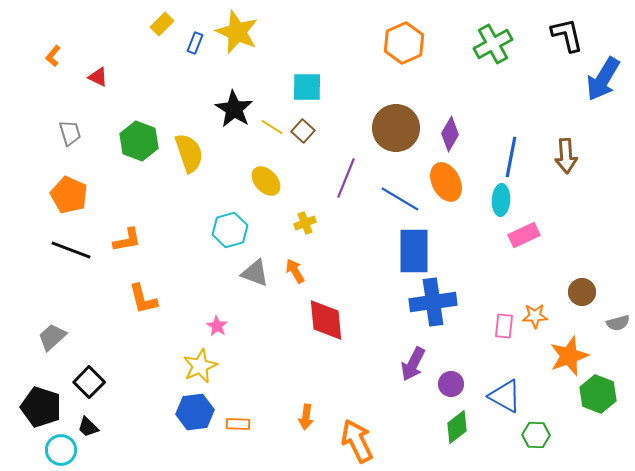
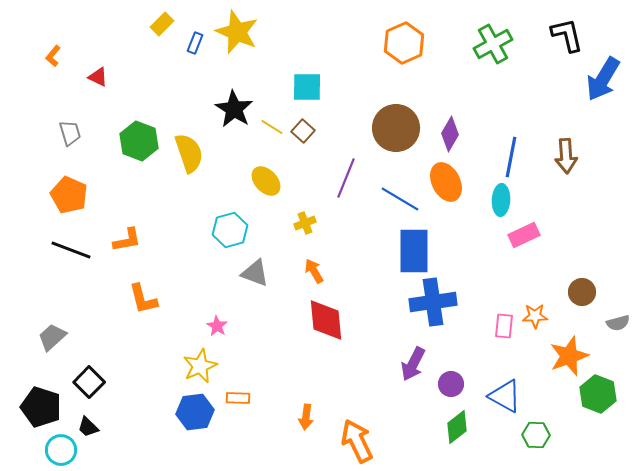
orange arrow at (295, 271): moved 19 px right
orange rectangle at (238, 424): moved 26 px up
